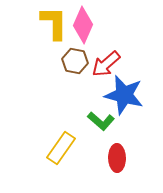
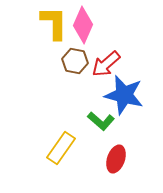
red ellipse: moved 1 px left, 1 px down; rotated 20 degrees clockwise
